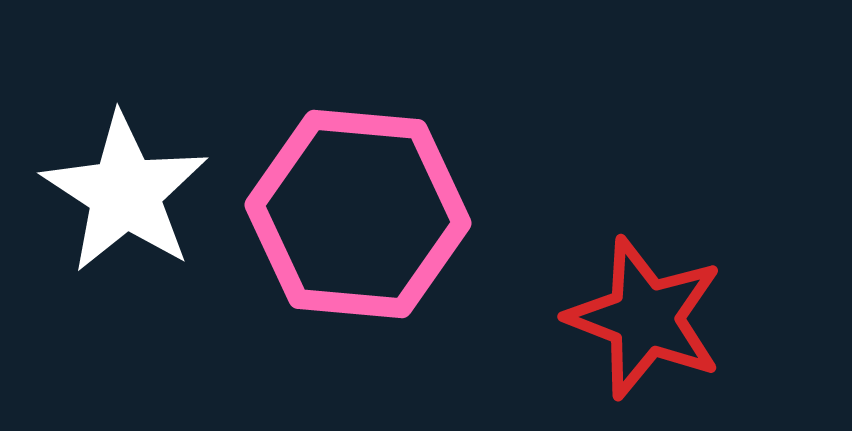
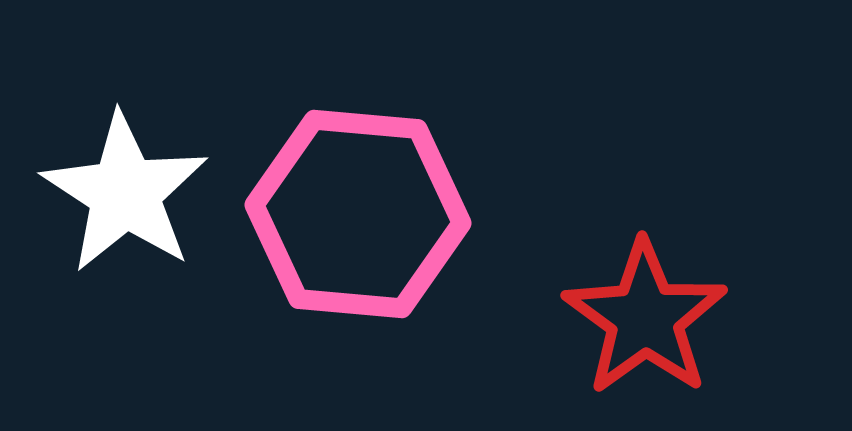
red star: rotated 15 degrees clockwise
